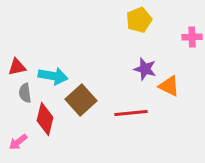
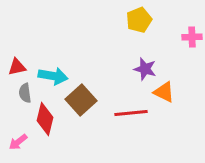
orange triangle: moved 5 px left, 6 px down
